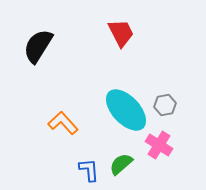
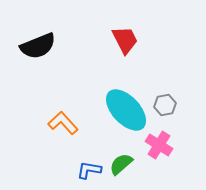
red trapezoid: moved 4 px right, 7 px down
black semicircle: rotated 144 degrees counterclockwise
blue L-shape: rotated 75 degrees counterclockwise
